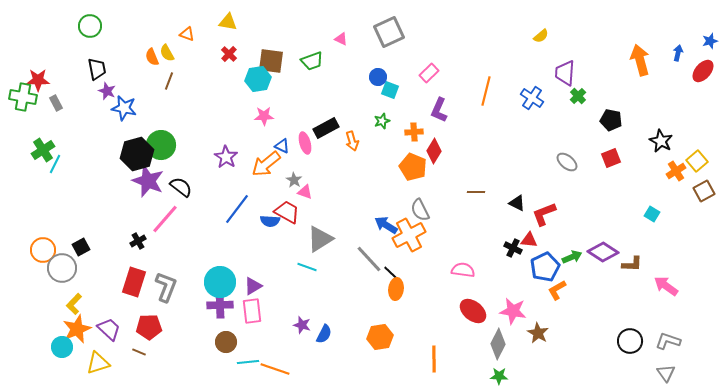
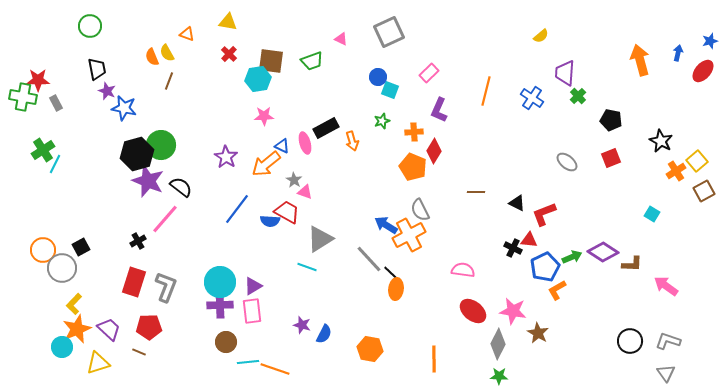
orange hexagon at (380, 337): moved 10 px left, 12 px down; rotated 20 degrees clockwise
